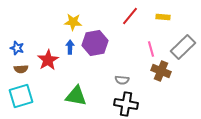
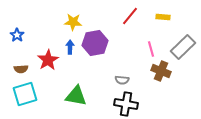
blue star: moved 13 px up; rotated 16 degrees clockwise
cyan square: moved 4 px right, 2 px up
